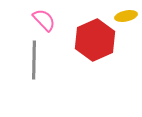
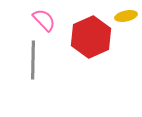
red hexagon: moved 4 px left, 3 px up
gray line: moved 1 px left
